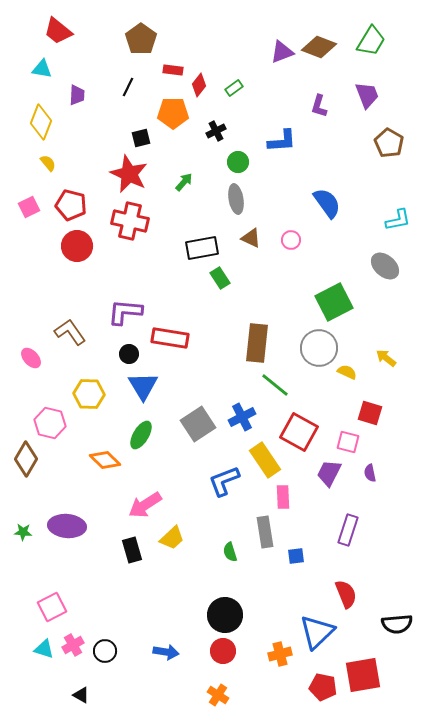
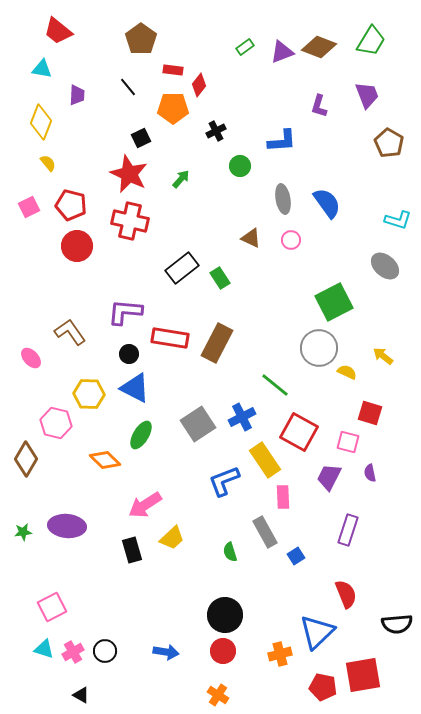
black line at (128, 87): rotated 66 degrees counterclockwise
green rectangle at (234, 88): moved 11 px right, 41 px up
orange pentagon at (173, 113): moved 5 px up
black square at (141, 138): rotated 12 degrees counterclockwise
green circle at (238, 162): moved 2 px right, 4 px down
green arrow at (184, 182): moved 3 px left, 3 px up
gray ellipse at (236, 199): moved 47 px right
cyan L-shape at (398, 220): rotated 28 degrees clockwise
black rectangle at (202, 248): moved 20 px left, 20 px down; rotated 28 degrees counterclockwise
brown rectangle at (257, 343): moved 40 px left; rotated 21 degrees clockwise
yellow arrow at (386, 358): moved 3 px left, 2 px up
blue triangle at (143, 386): moved 8 px left, 2 px down; rotated 32 degrees counterclockwise
pink hexagon at (50, 423): moved 6 px right
purple trapezoid at (329, 473): moved 4 px down
green star at (23, 532): rotated 12 degrees counterclockwise
gray rectangle at (265, 532): rotated 20 degrees counterclockwise
blue square at (296, 556): rotated 24 degrees counterclockwise
pink cross at (73, 645): moved 7 px down
